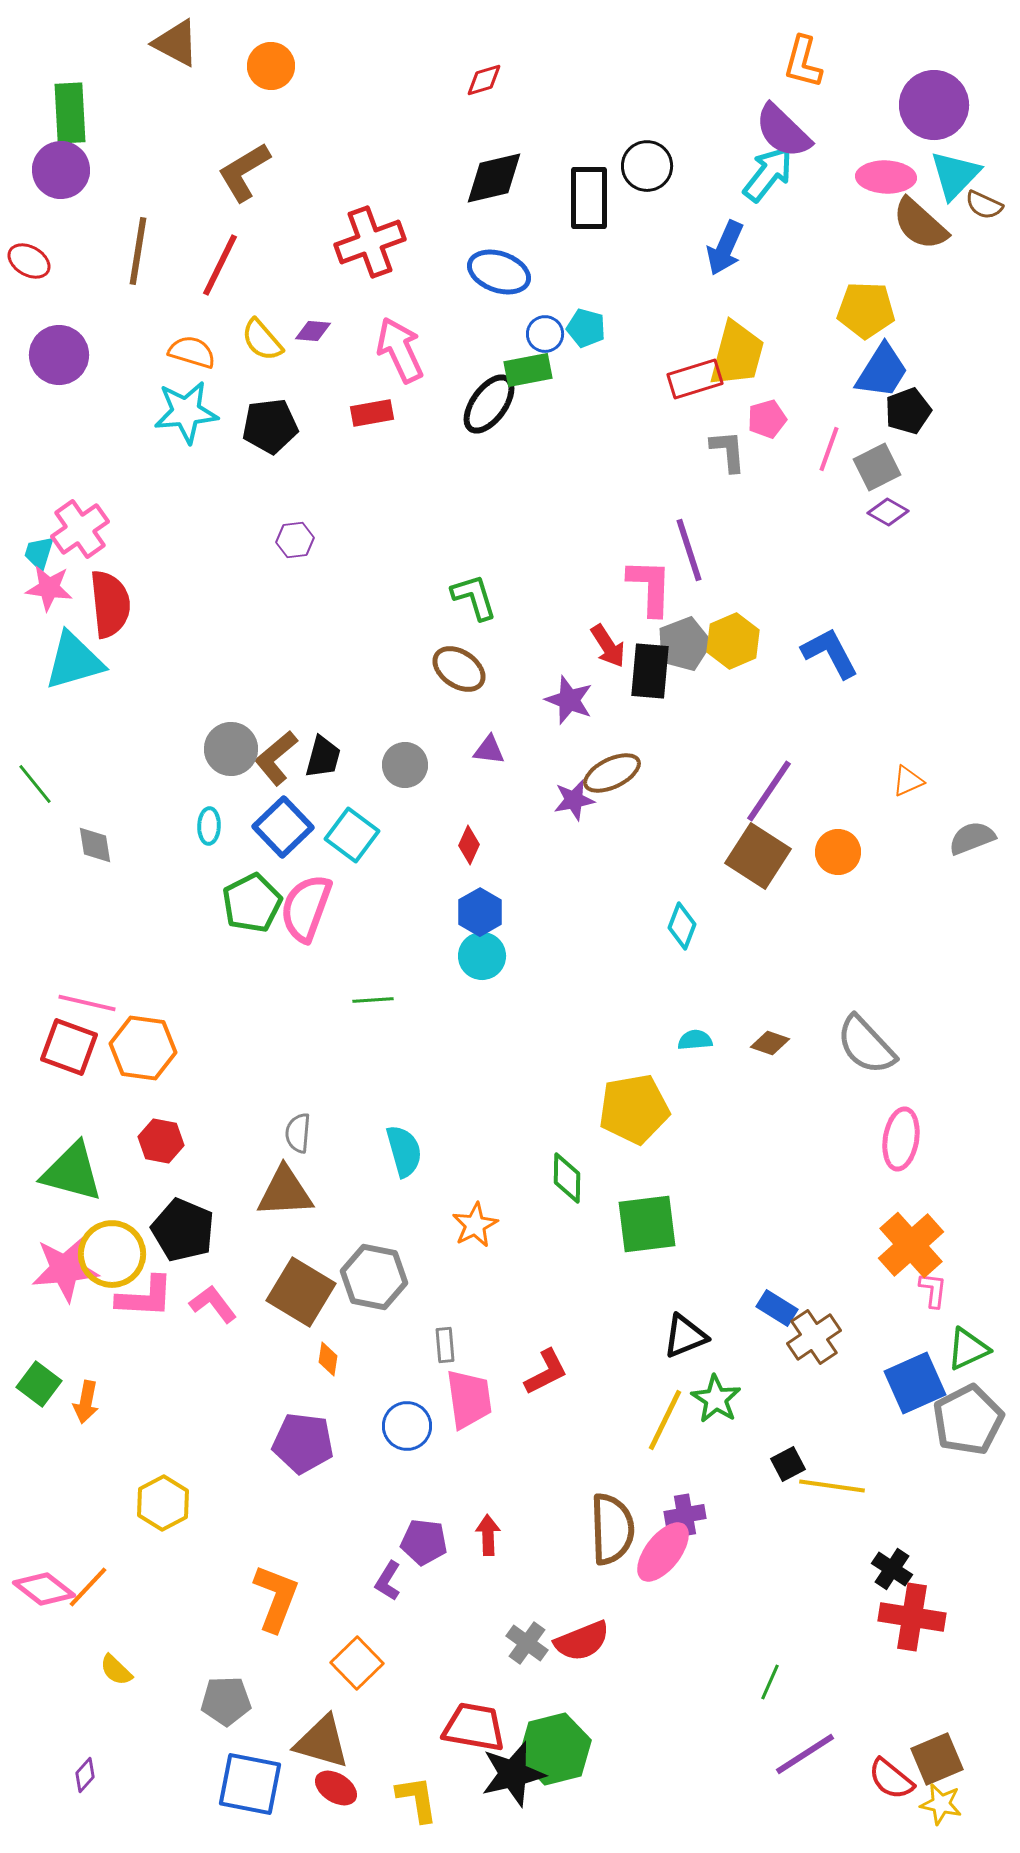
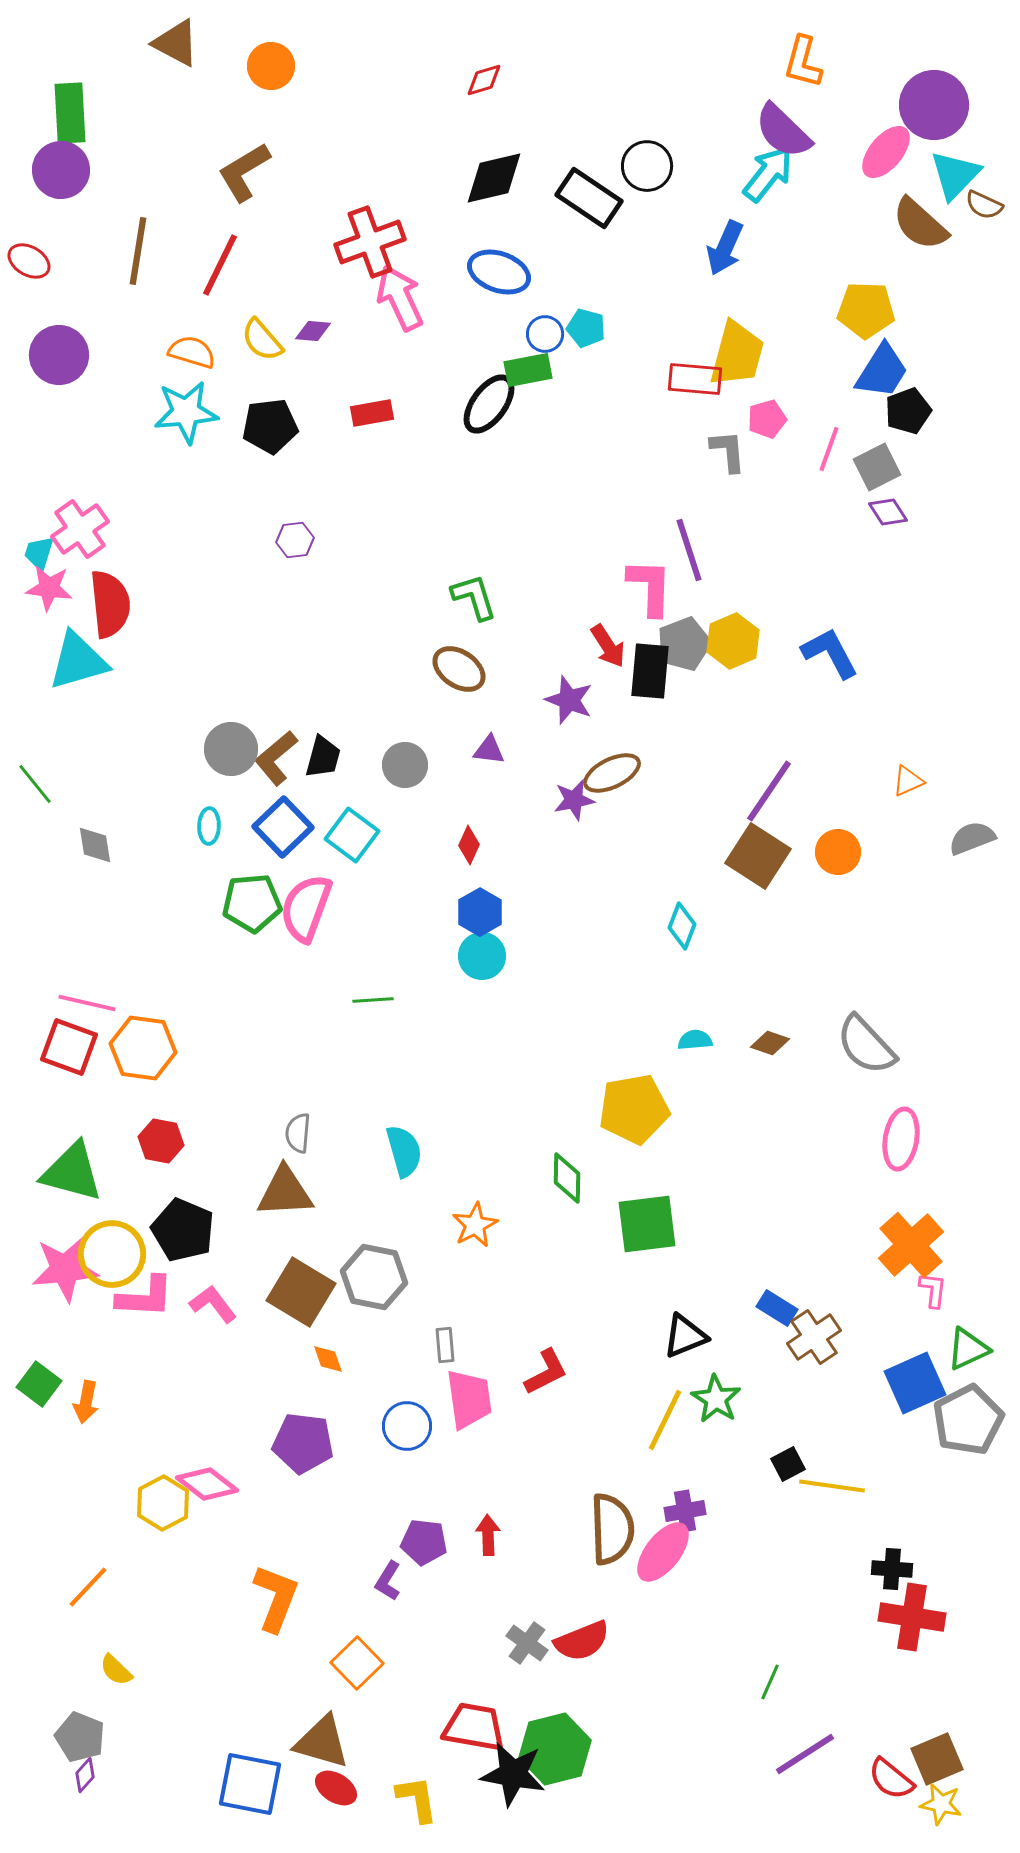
pink ellipse at (886, 177): moved 25 px up; rotated 52 degrees counterclockwise
black rectangle at (589, 198): rotated 56 degrees counterclockwise
pink arrow at (400, 350): moved 52 px up
red rectangle at (695, 379): rotated 22 degrees clockwise
purple diamond at (888, 512): rotated 27 degrees clockwise
cyan triangle at (74, 661): moved 4 px right
green pentagon at (252, 903): rotated 22 degrees clockwise
orange diamond at (328, 1359): rotated 28 degrees counterclockwise
purple cross at (685, 1515): moved 4 px up
black cross at (892, 1569): rotated 30 degrees counterclockwise
pink diamond at (44, 1589): moved 163 px right, 105 px up
gray pentagon at (226, 1701): moved 146 px left, 36 px down; rotated 24 degrees clockwise
black star at (513, 1774): rotated 24 degrees clockwise
